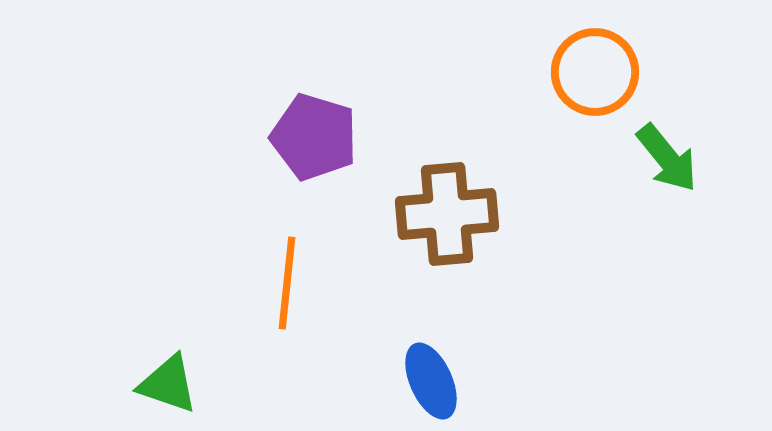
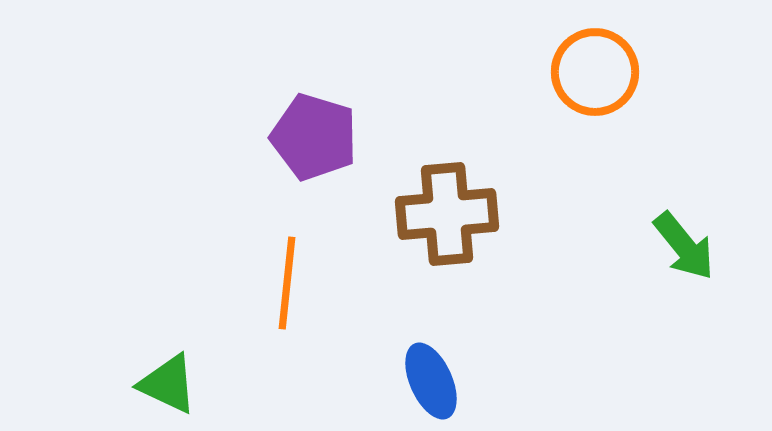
green arrow: moved 17 px right, 88 px down
green triangle: rotated 6 degrees clockwise
